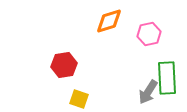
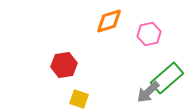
green rectangle: rotated 52 degrees clockwise
gray arrow: rotated 15 degrees clockwise
